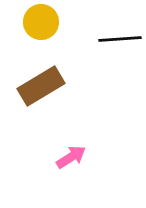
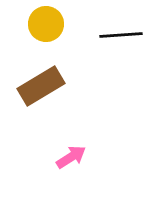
yellow circle: moved 5 px right, 2 px down
black line: moved 1 px right, 4 px up
